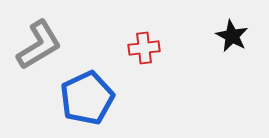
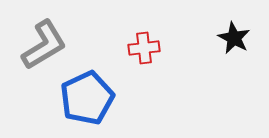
black star: moved 2 px right, 2 px down
gray L-shape: moved 5 px right
